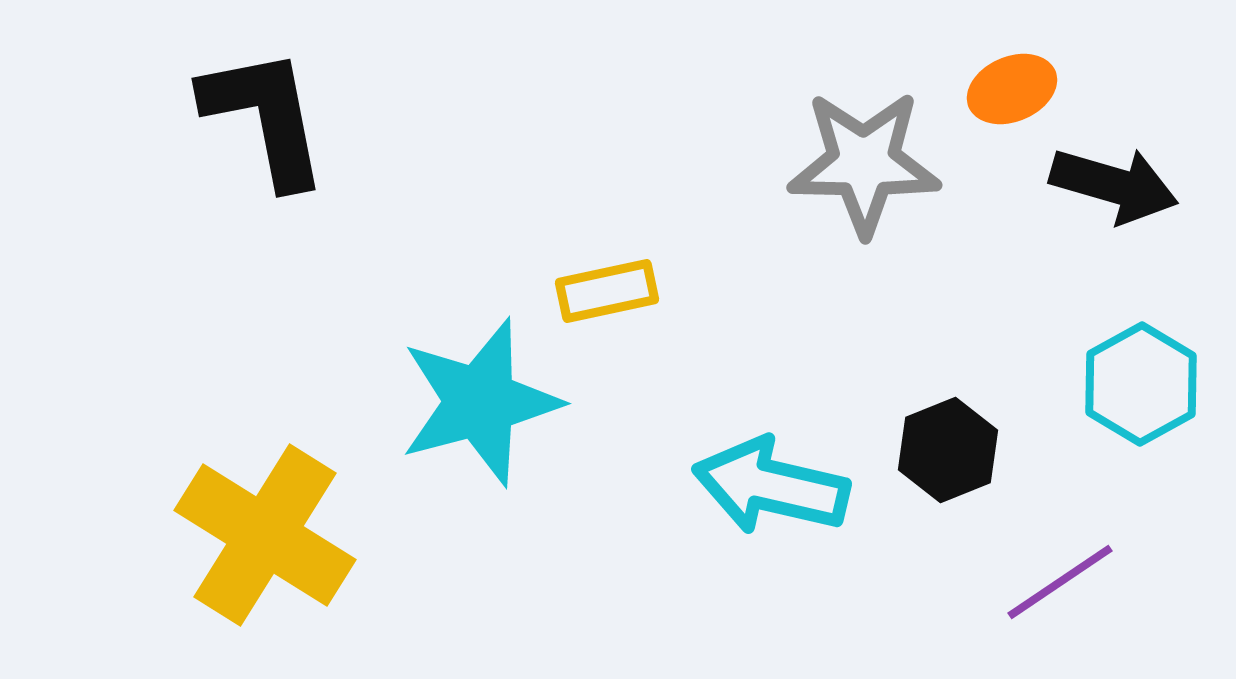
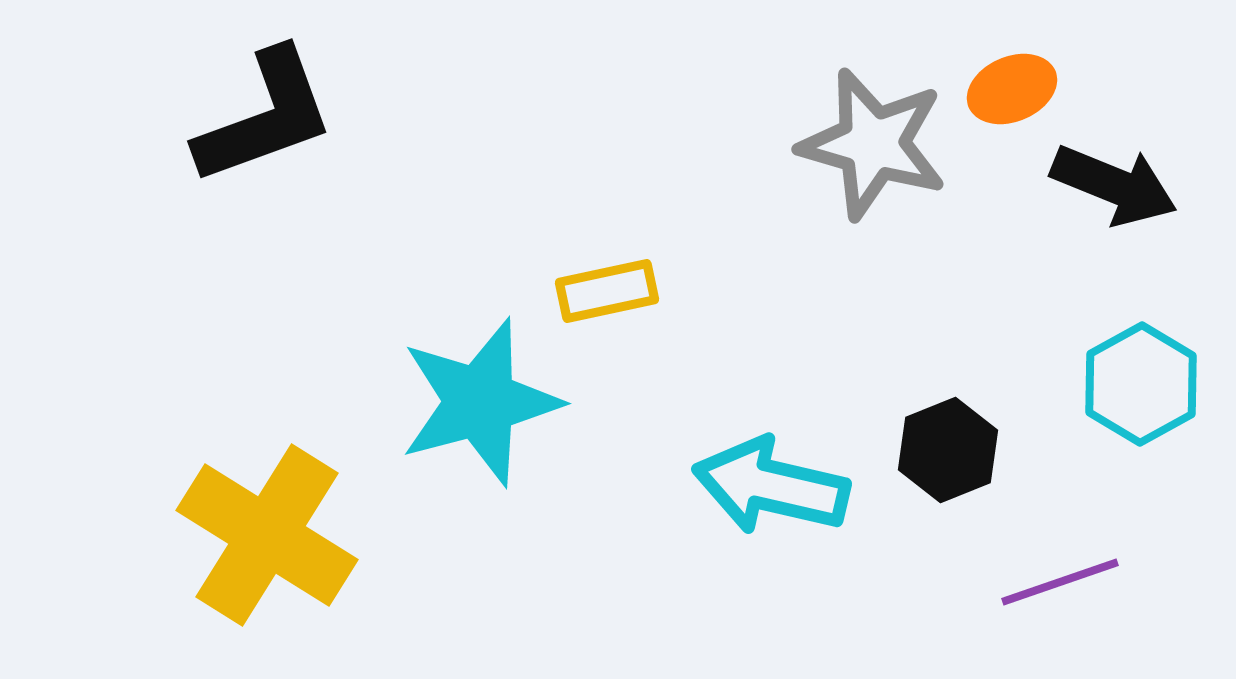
black L-shape: rotated 81 degrees clockwise
gray star: moved 9 px right, 19 px up; rotated 15 degrees clockwise
black arrow: rotated 6 degrees clockwise
yellow cross: moved 2 px right
purple line: rotated 15 degrees clockwise
